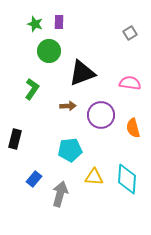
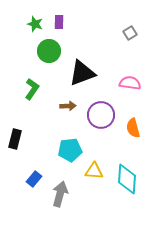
yellow triangle: moved 6 px up
